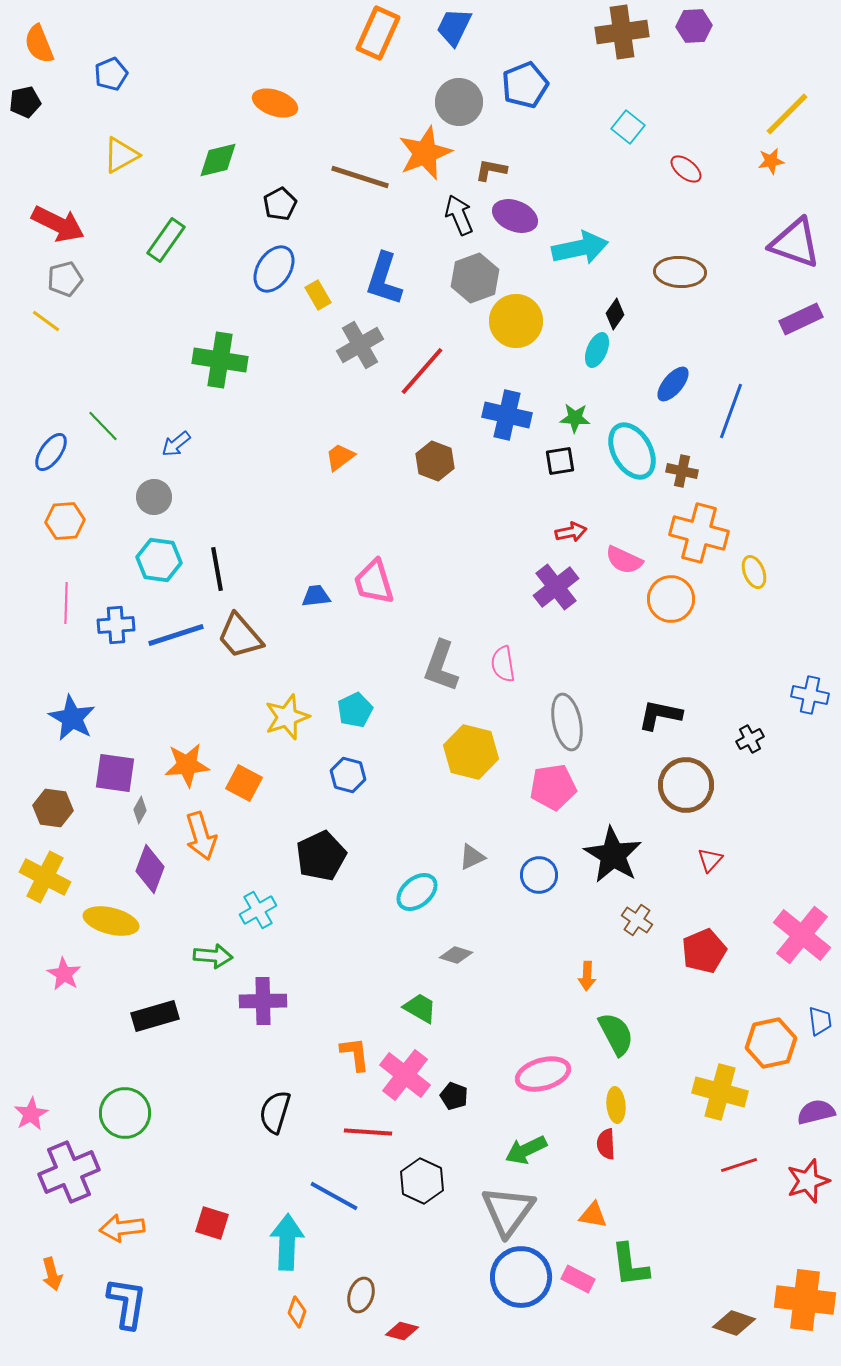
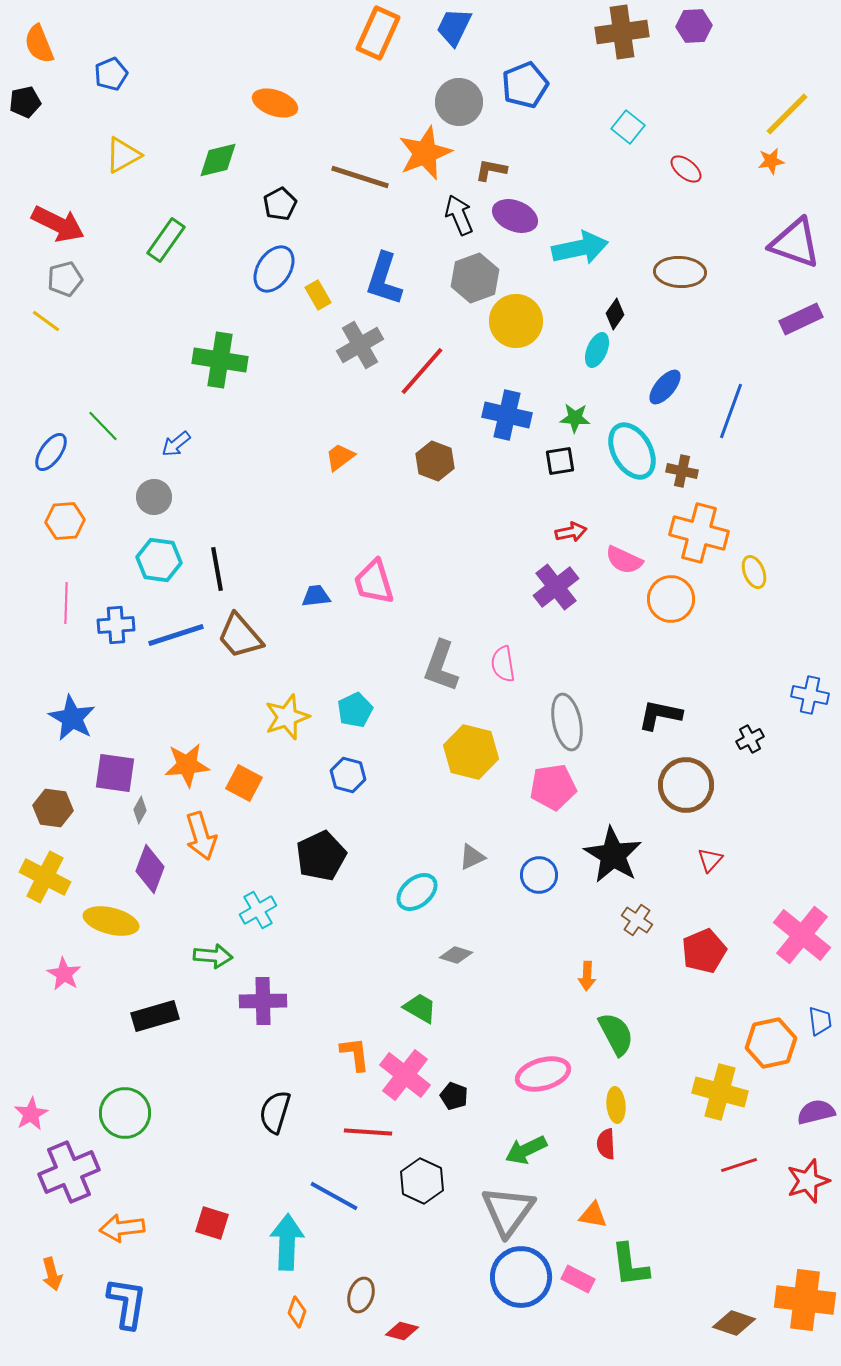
yellow triangle at (121, 155): moved 2 px right
blue ellipse at (673, 384): moved 8 px left, 3 px down
